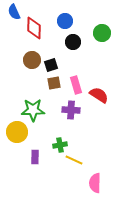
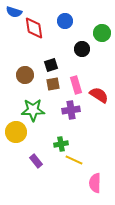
blue semicircle: rotated 49 degrees counterclockwise
red diamond: rotated 10 degrees counterclockwise
black circle: moved 9 px right, 7 px down
brown circle: moved 7 px left, 15 px down
brown square: moved 1 px left, 1 px down
purple cross: rotated 12 degrees counterclockwise
yellow circle: moved 1 px left
green cross: moved 1 px right, 1 px up
purple rectangle: moved 1 px right, 4 px down; rotated 40 degrees counterclockwise
